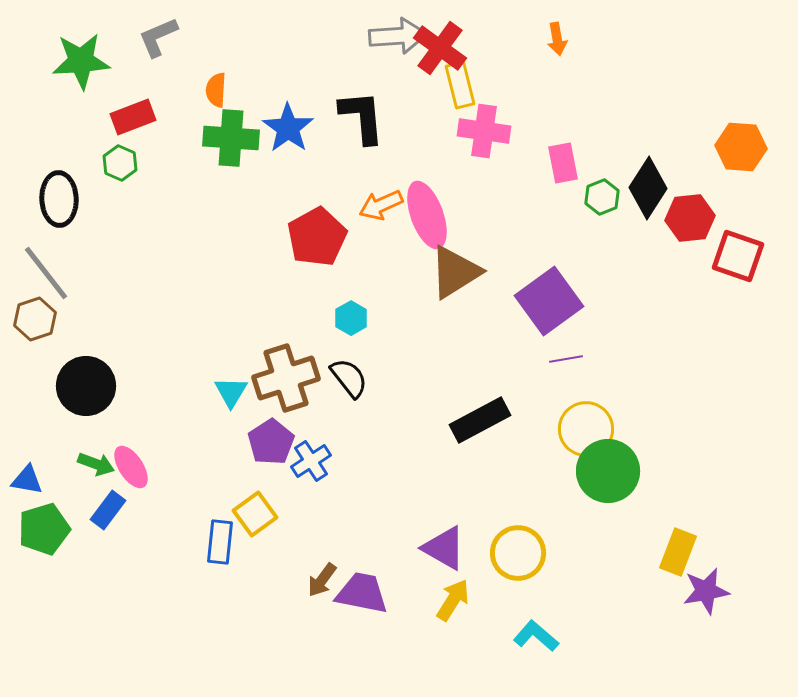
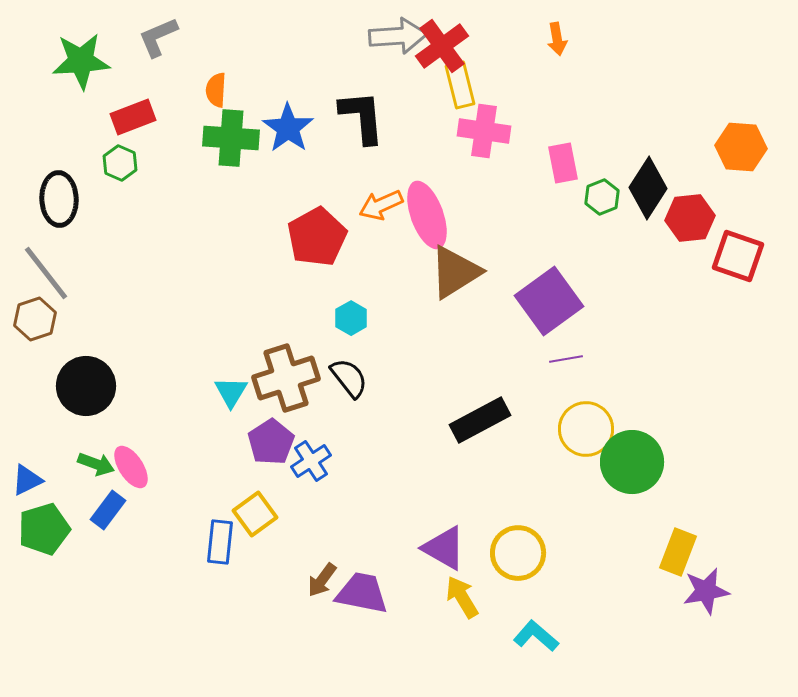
red cross at (440, 48): moved 2 px right, 2 px up; rotated 18 degrees clockwise
green circle at (608, 471): moved 24 px right, 9 px up
blue triangle at (27, 480): rotated 36 degrees counterclockwise
yellow arrow at (453, 600): moved 9 px right, 3 px up; rotated 63 degrees counterclockwise
